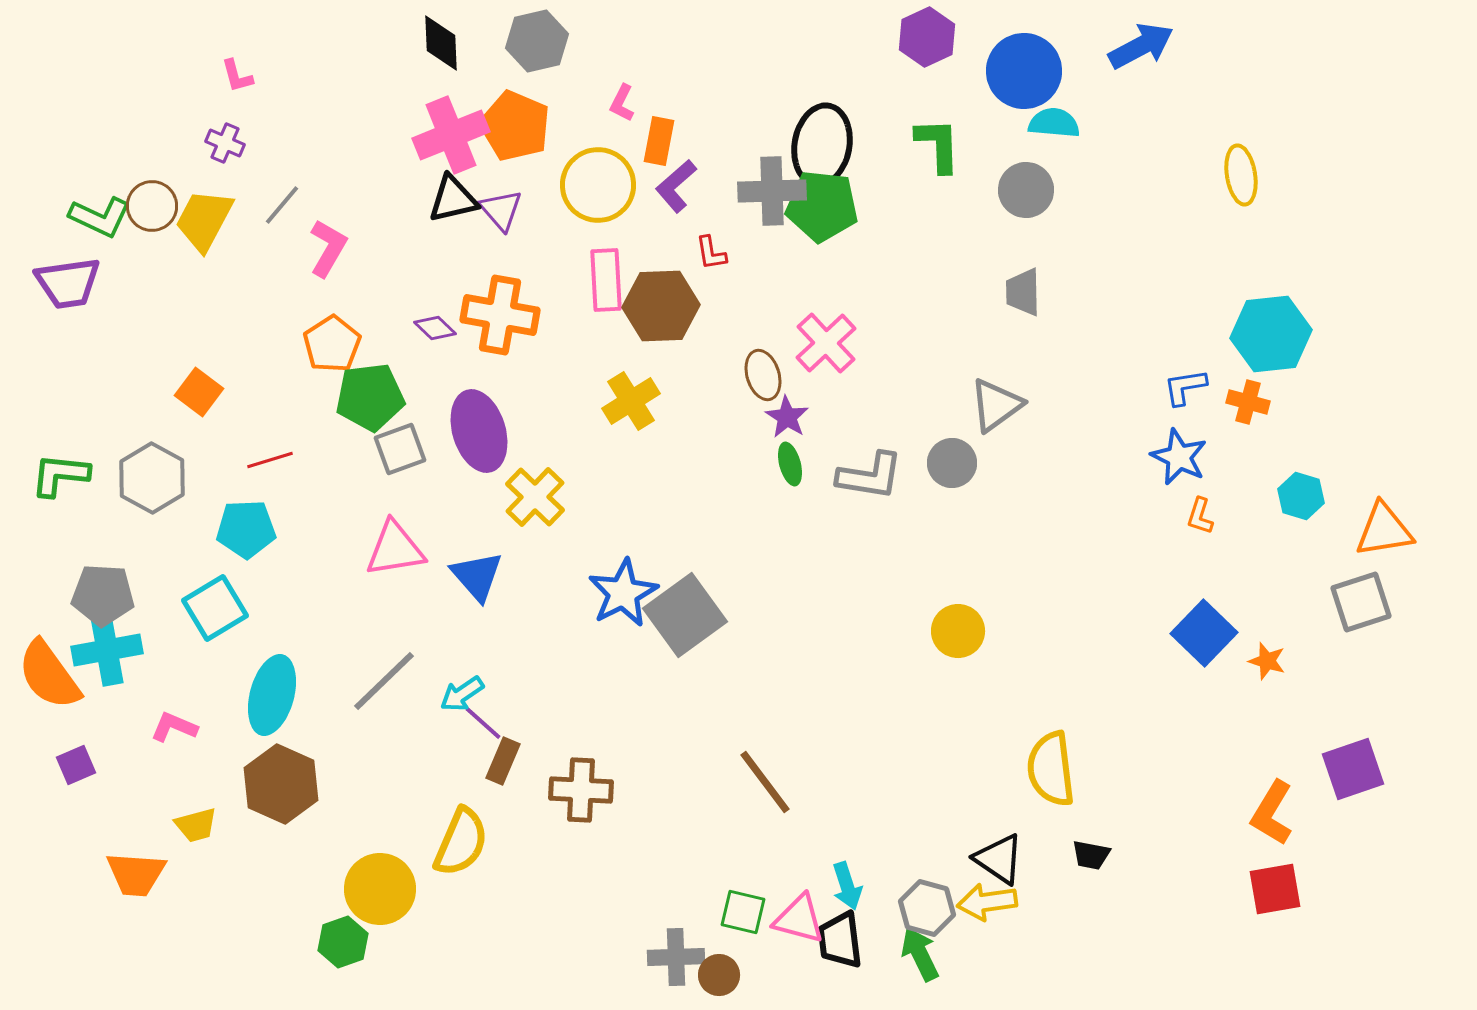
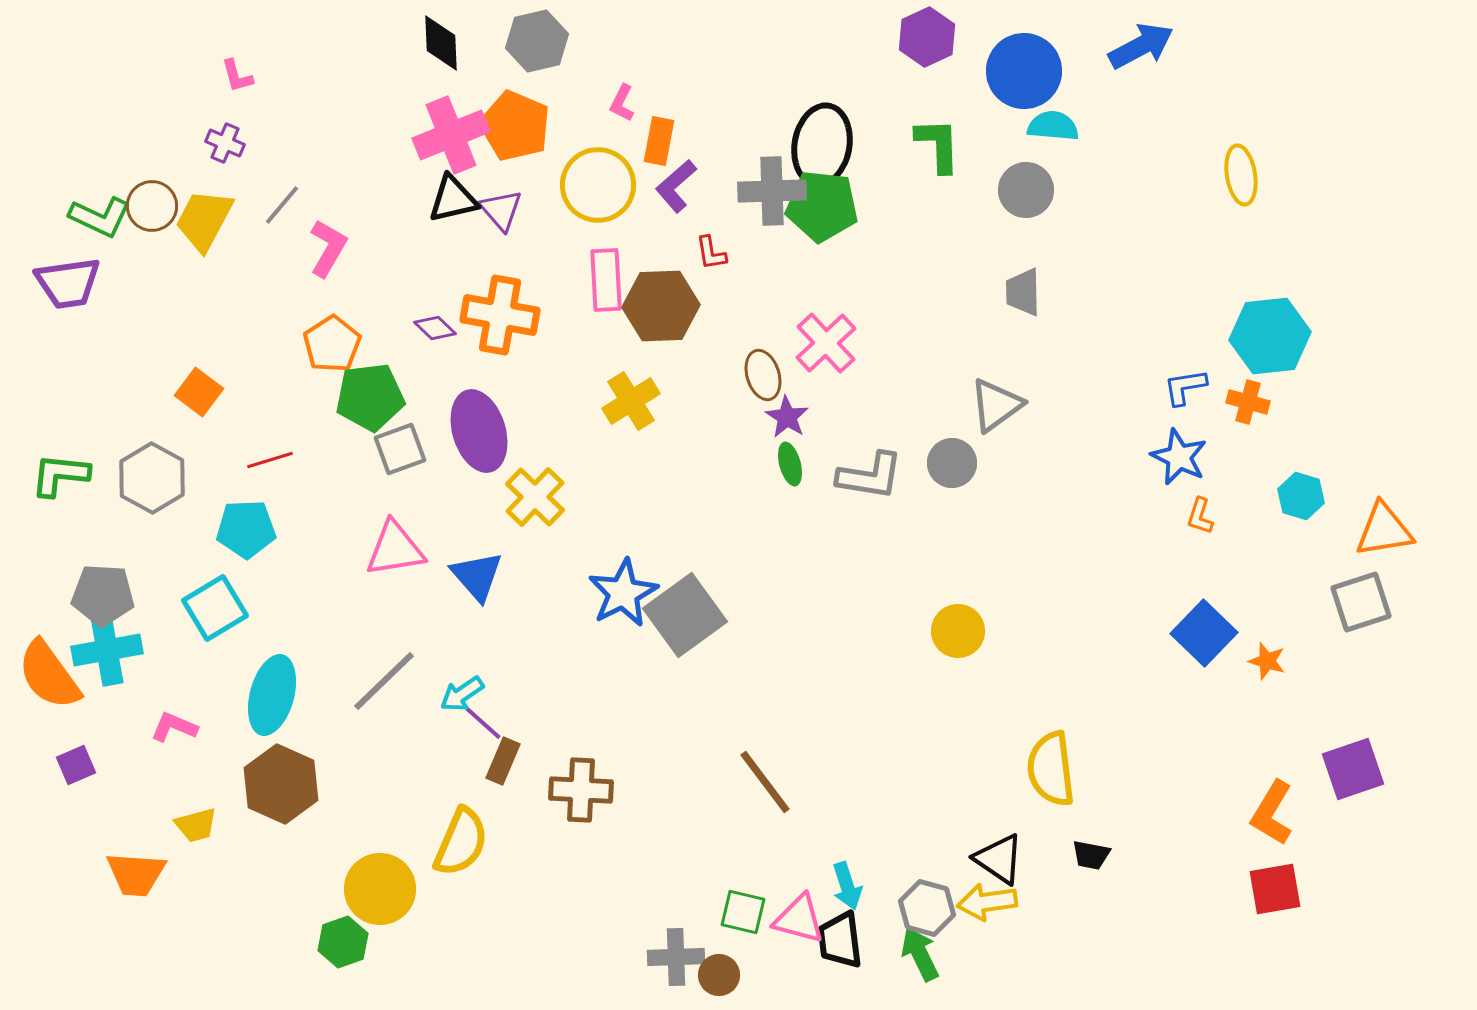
cyan semicircle at (1054, 123): moved 1 px left, 3 px down
cyan hexagon at (1271, 334): moved 1 px left, 2 px down
